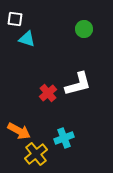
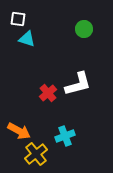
white square: moved 3 px right
cyan cross: moved 1 px right, 2 px up
